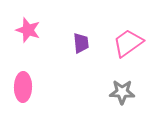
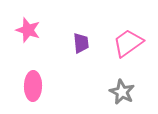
pink ellipse: moved 10 px right, 1 px up
gray star: rotated 25 degrees clockwise
